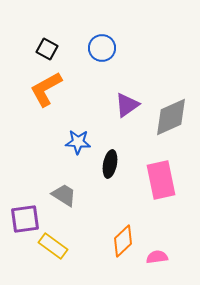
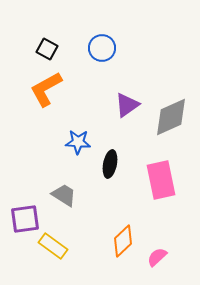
pink semicircle: rotated 35 degrees counterclockwise
